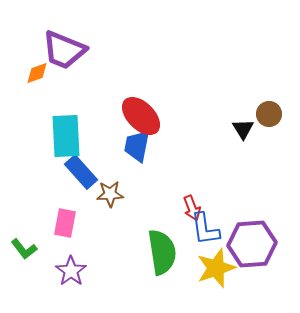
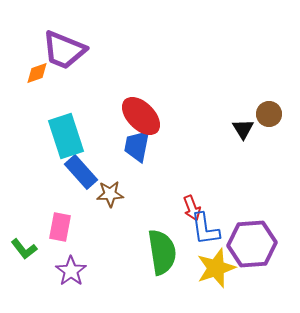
cyan rectangle: rotated 15 degrees counterclockwise
pink rectangle: moved 5 px left, 4 px down
